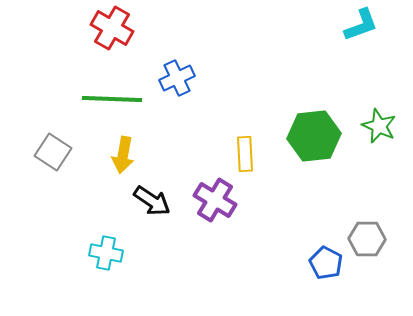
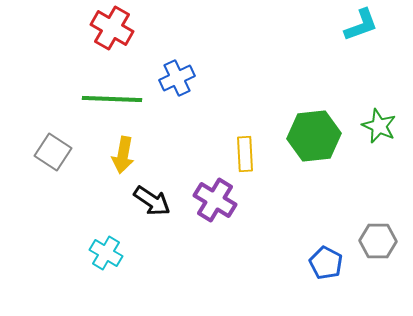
gray hexagon: moved 11 px right, 2 px down
cyan cross: rotated 20 degrees clockwise
